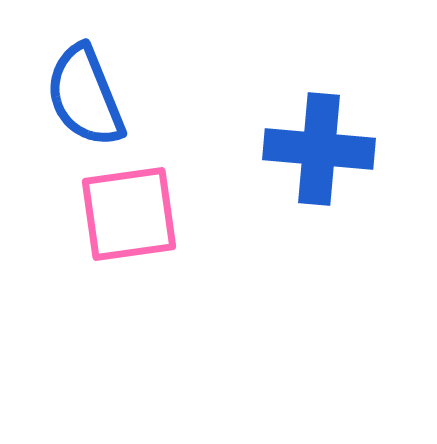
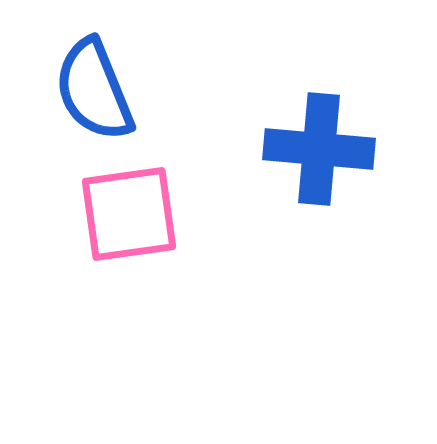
blue semicircle: moved 9 px right, 6 px up
